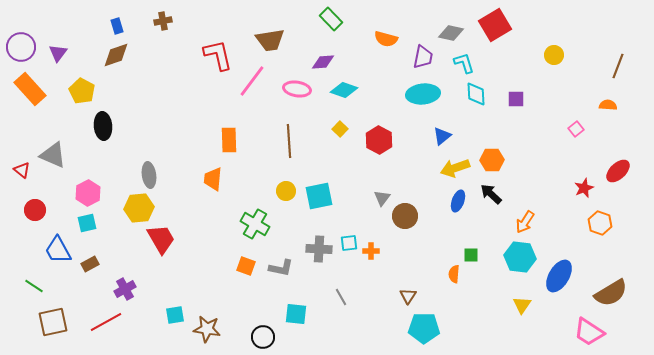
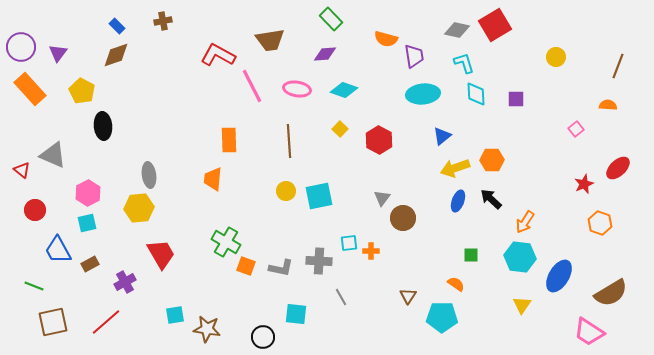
blue rectangle at (117, 26): rotated 28 degrees counterclockwise
gray diamond at (451, 33): moved 6 px right, 3 px up
red L-shape at (218, 55): rotated 48 degrees counterclockwise
yellow circle at (554, 55): moved 2 px right, 2 px down
purple trapezoid at (423, 57): moved 9 px left, 1 px up; rotated 20 degrees counterclockwise
purple diamond at (323, 62): moved 2 px right, 8 px up
pink line at (252, 81): moved 5 px down; rotated 64 degrees counterclockwise
red ellipse at (618, 171): moved 3 px up
red star at (584, 188): moved 4 px up
black arrow at (491, 194): moved 5 px down
brown circle at (405, 216): moved 2 px left, 2 px down
green cross at (255, 224): moved 29 px left, 18 px down
red trapezoid at (161, 239): moved 15 px down
gray cross at (319, 249): moved 12 px down
orange semicircle at (454, 274): moved 2 px right, 10 px down; rotated 120 degrees clockwise
green line at (34, 286): rotated 12 degrees counterclockwise
purple cross at (125, 289): moved 7 px up
red line at (106, 322): rotated 12 degrees counterclockwise
cyan pentagon at (424, 328): moved 18 px right, 11 px up
